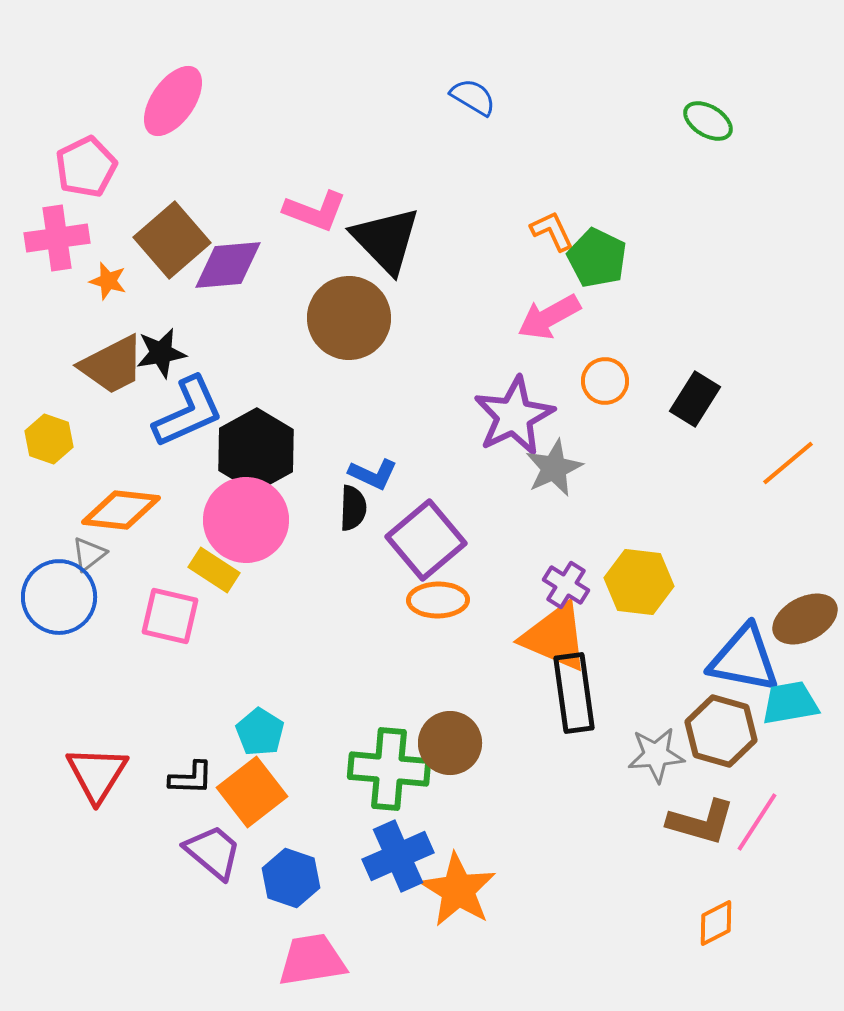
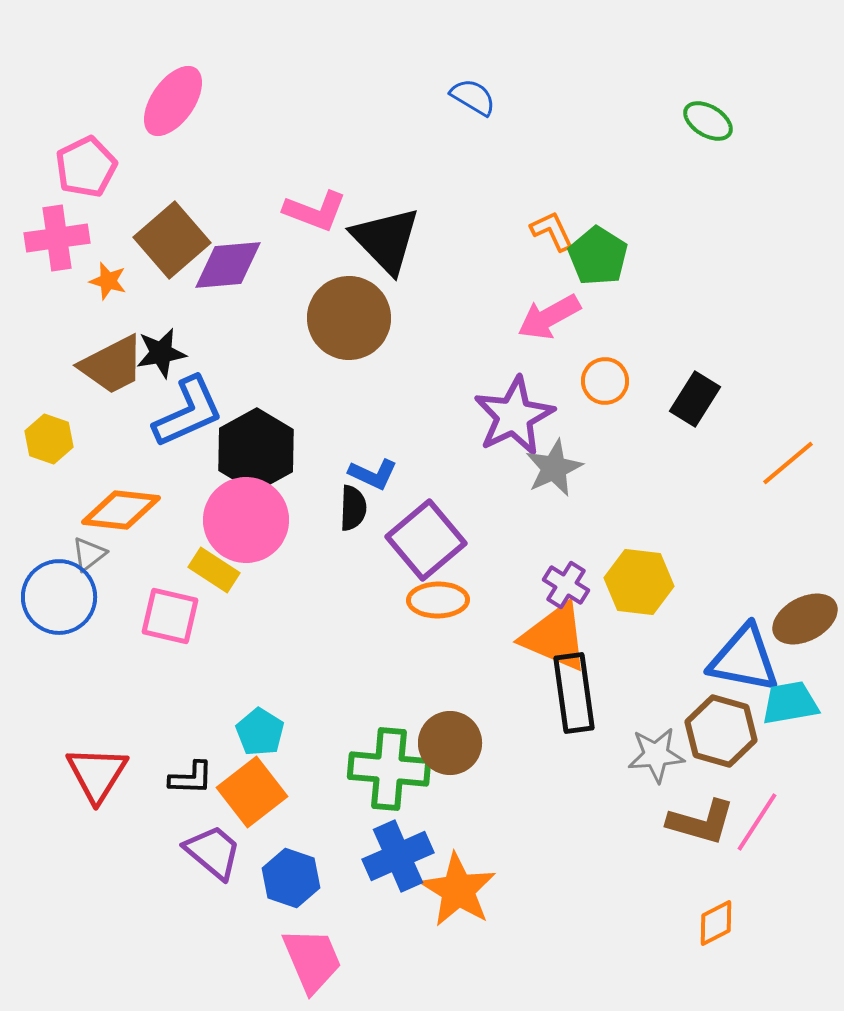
green pentagon at (597, 258): moved 1 px right, 2 px up; rotated 6 degrees clockwise
pink trapezoid at (312, 960): rotated 76 degrees clockwise
